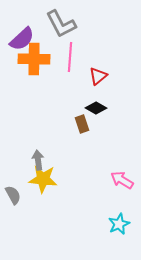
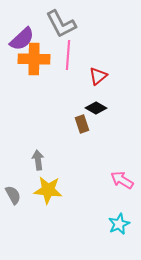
pink line: moved 2 px left, 2 px up
yellow star: moved 5 px right, 11 px down
